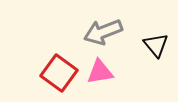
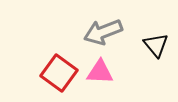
pink triangle: rotated 12 degrees clockwise
